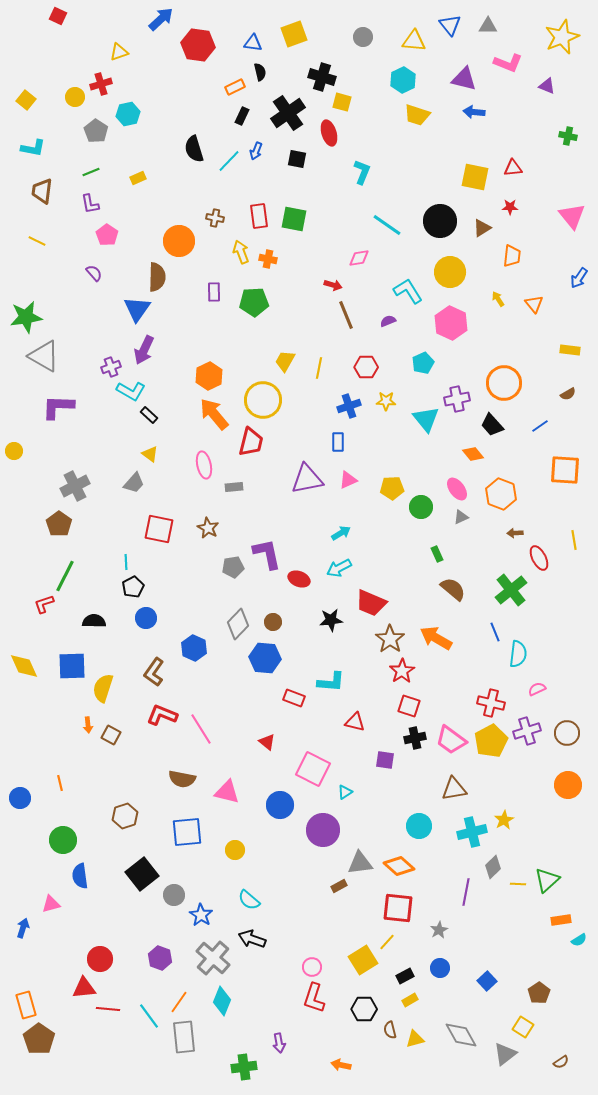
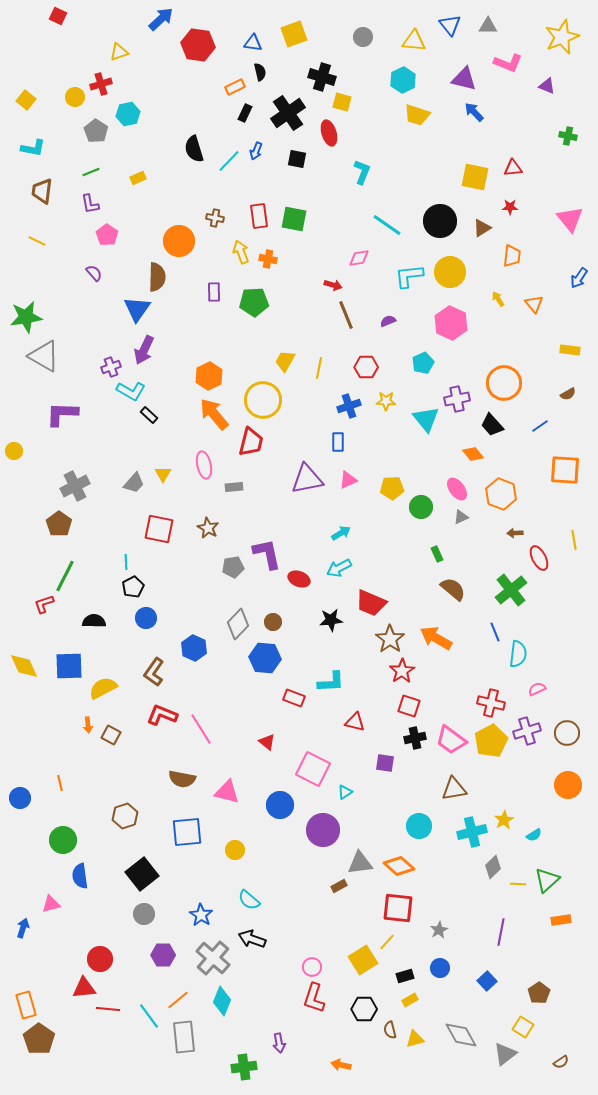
blue arrow at (474, 112): rotated 40 degrees clockwise
black rectangle at (242, 116): moved 3 px right, 3 px up
pink triangle at (572, 216): moved 2 px left, 3 px down
cyan L-shape at (408, 291): moved 1 px right, 15 px up; rotated 64 degrees counterclockwise
purple L-shape at (58, 407): moved 4 px right, 7 px down
yellow triangle at (150, 454): moved 13 px right, 20 px down; rotated 24 degrees clockwise
blue square at (72, 666): moved 3 px left
cyan L-shape at (331, 682): rotated 8 degrees counterclockwise
yellow semicircle at (103, 688): rotated 44 degrees clockwise
purple square at (385, 760): moved 3 px down
purple line at (466, 892): moved 35 px right, 40 px down
gray circle at (174, 895): moved 30 px left, 19 px down
cyan semicircle at (579, 940): moved 45 px left, 105 px up
purple hexagon at (160, 958): moved 3 px right, 3 px up; rotated 20 degrees counterclockwise
black rectangle at (405, 976): rotated 12 degrees clockwise
orange line at (179, 1002): moved 1 px left, 2 px up; rotated 15 degrees clockwise
